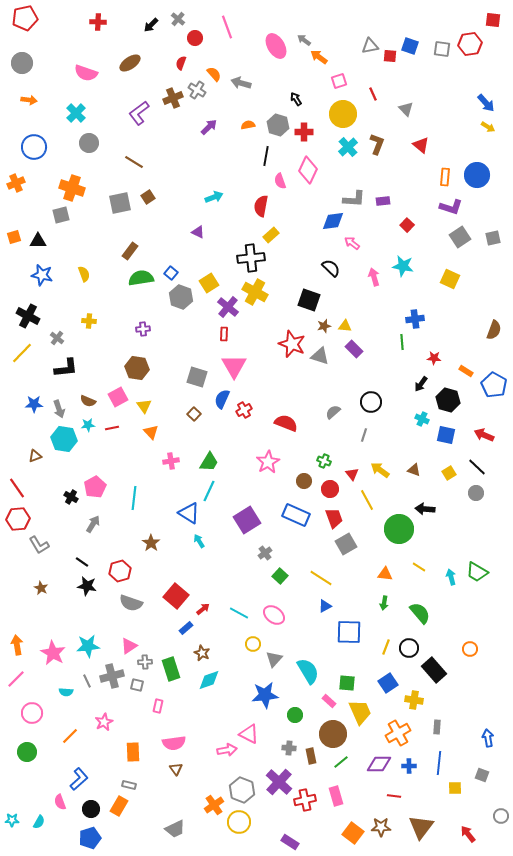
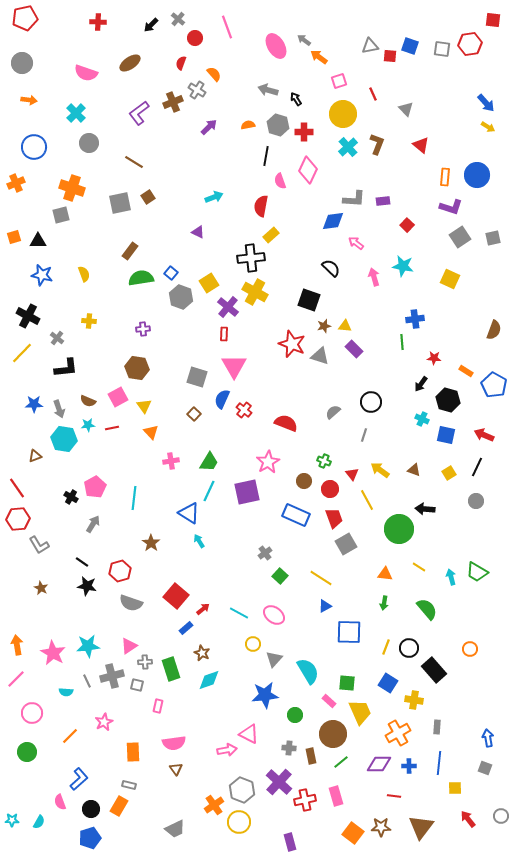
gray arrow at (241, 83): moved 27 px right, 7 px down
brown cross at (173, 98): moved 4 px down
pink arrow at (352, 243): moved 4 px right
red cross at (244, 410): rotated 21 degrees counterclockwise
black line at (477, 467): rotated 72 degrees clockwise
gray circle at (476, 493): moved 8 px down
purple square at (247, 520): moved 28 px up; rotated 20 degrees clockwise
green semicircle at (420, 613): moved 7 px right, 4 px up
blue square at (388, 683): rotated 24 degrees counterclockwise
gray square at (482, 775): moved 3 px right, 7 px up
red arrow at (468, 834): moved 15 px up
purple rectangle at (290, 842): rotated 42 degrees clockwise
